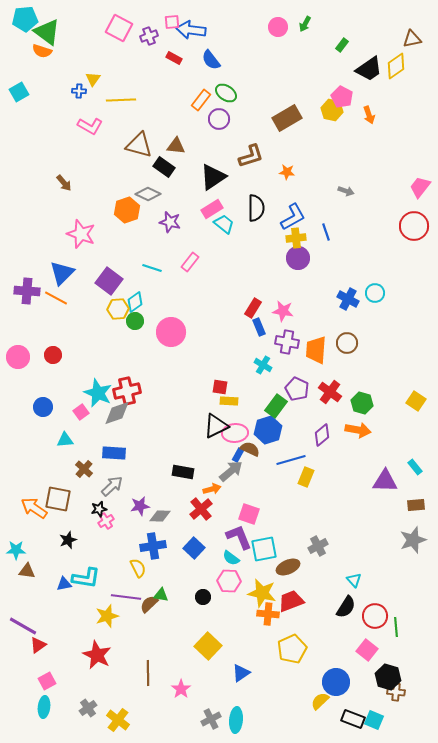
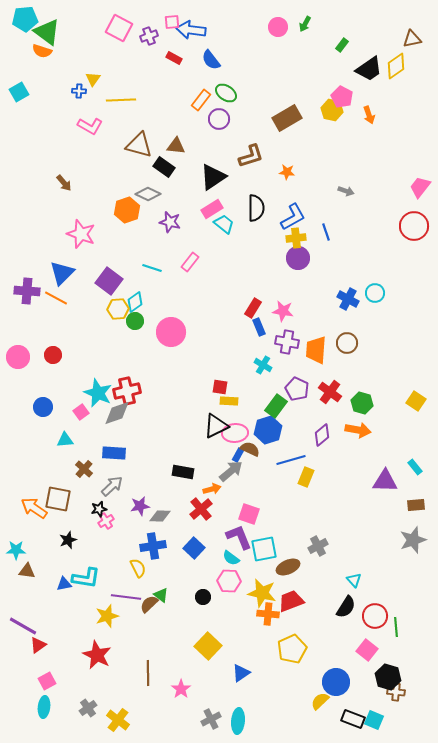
green triangle at (161, 595): rotated 28 degrees clockwise
cyan ellipse at (236, 720): moved 2 px right, 1 px down
